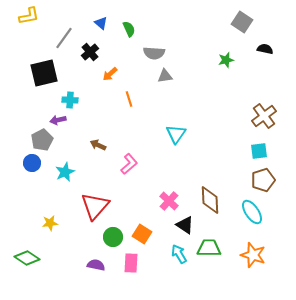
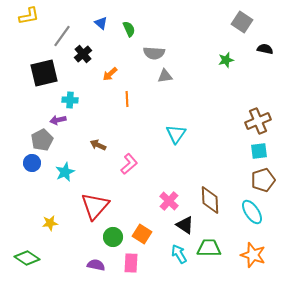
gray line: moved 2 px left, 2 px up
black cross: moved 7 px left, 2 px down
orange line: moved 2 px left; rotated 14 degrees clockwise
brown cross: moved 6 px left, 5 px down; rotated 15 degrees clockwise
